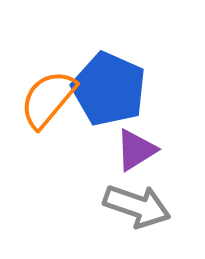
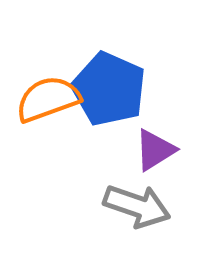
orange semicircle: rotated 30 degrees clockwise
purple triangle: moved 19 px right
